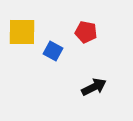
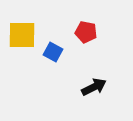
yellow square: moved 3 px down
blue square: moved 1 px down
